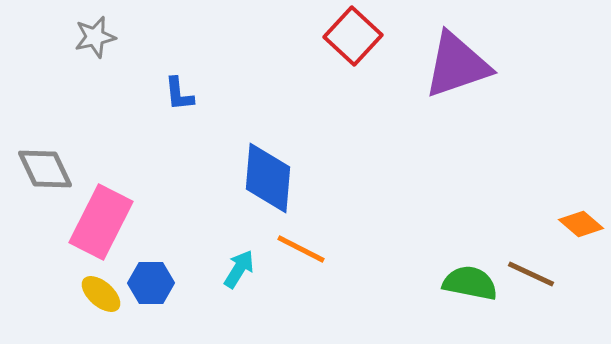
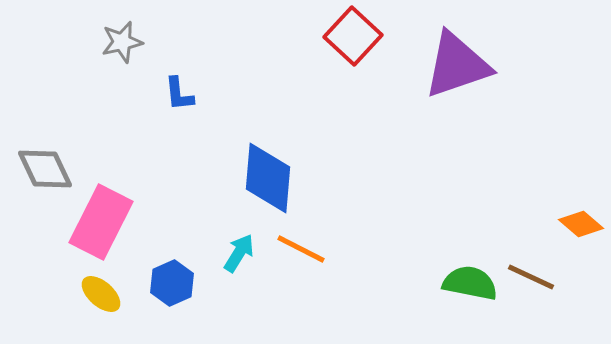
gray star: moved 27 px right, 5 px down
cyan arrow: moved 16 px up
brown line: moved 3 px down
blue hexagon: moved 21 px right; rotated 24 degrees counterclockwise
